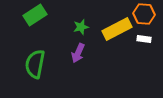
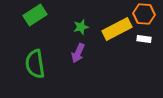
green semicircle: rotated 20 degrees counterclockwise
